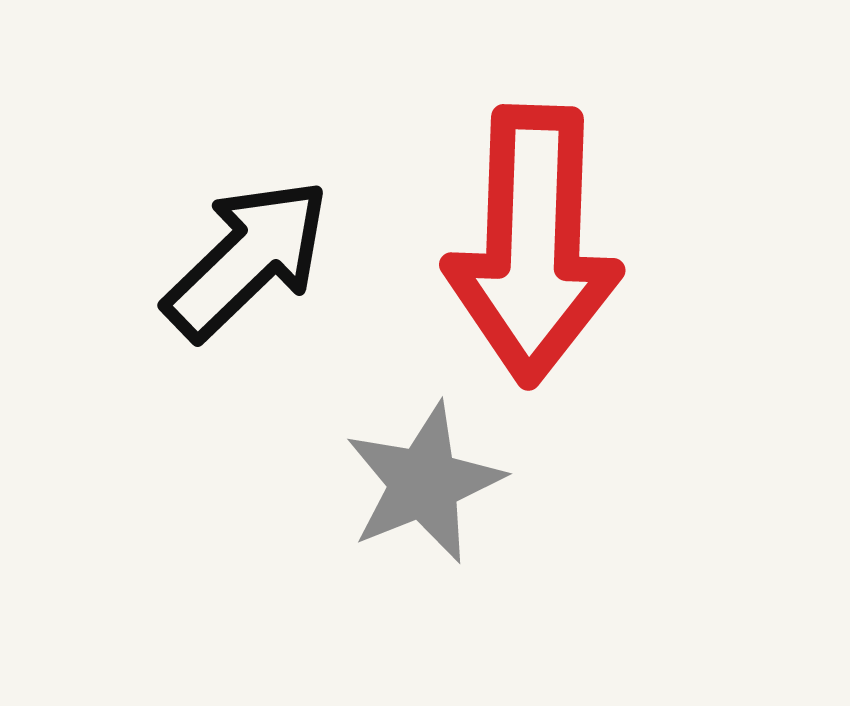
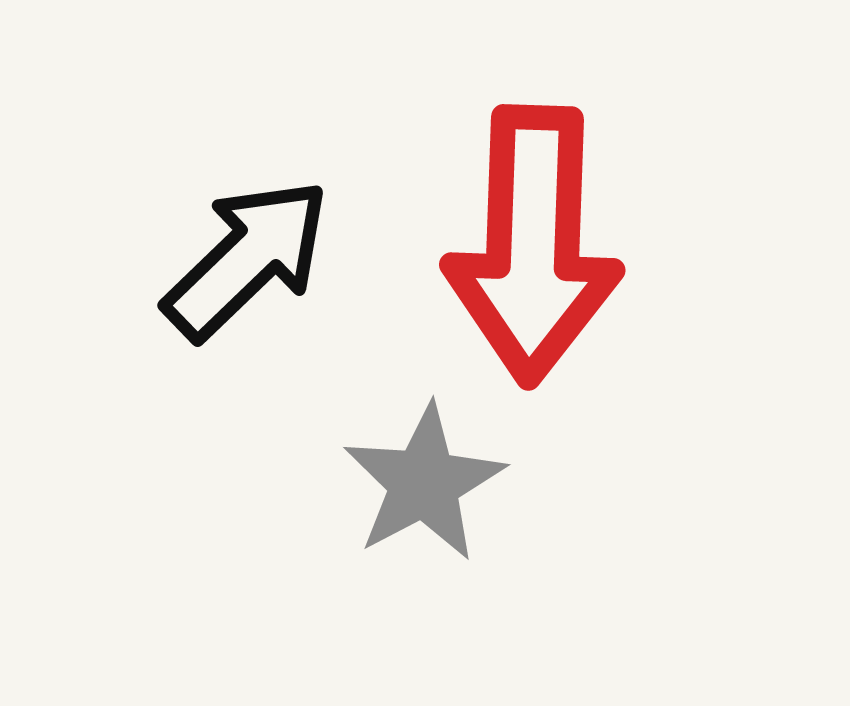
gray star: rotated 6 degrees counterclockwise
